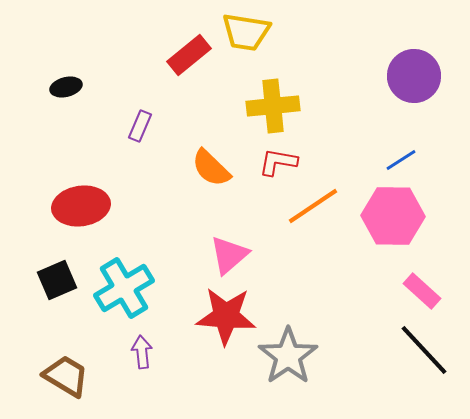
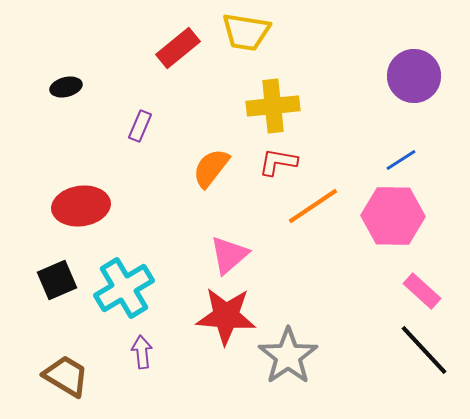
red rectangle: moved 11 px left, 7 px up
orange semicircle: rotated 84 degrees clockwise
